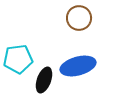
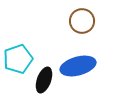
brown circle: moved 3 px right, 3 px down
cyan pentagon: rotated 12 degrees counterclockwise
